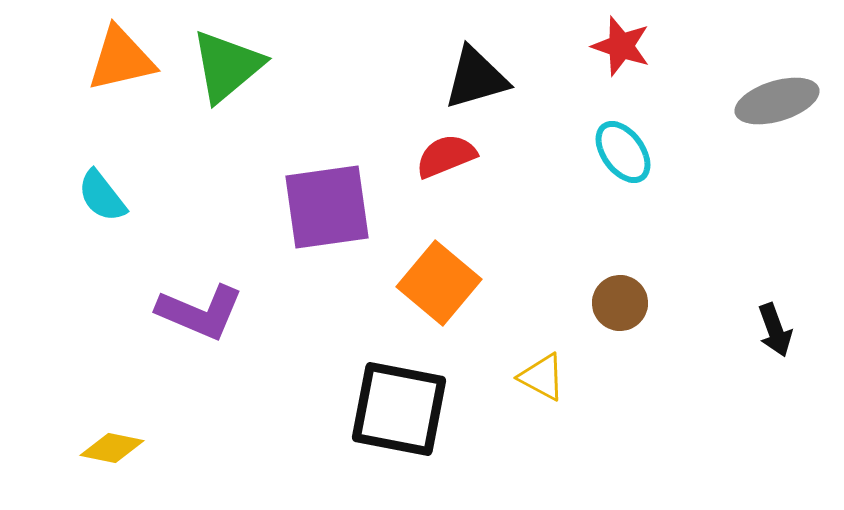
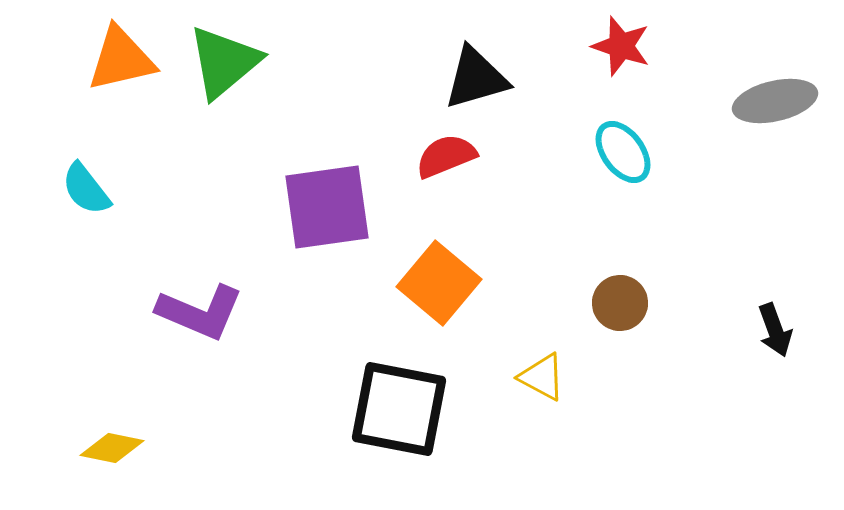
green triangle: moved 3 px left, 4 px up
gray ellipse: moved 2 px left; rotated 4 degrees clockwise
cyan semicircle: moved 16 px left, 7 px up
